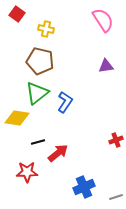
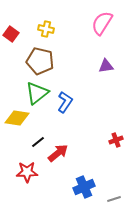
red square: moved 6 px left, 20 px down
pink semicircle: moved 1 px left, 3 px down; rotated 115 degrees counterclockwise
black line: rotated 24 degrees counterclockwise
gray line: moved 2 px left, 2 px down
